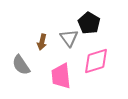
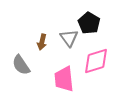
pink trapezoid: moved 3 px right, 3 px down
